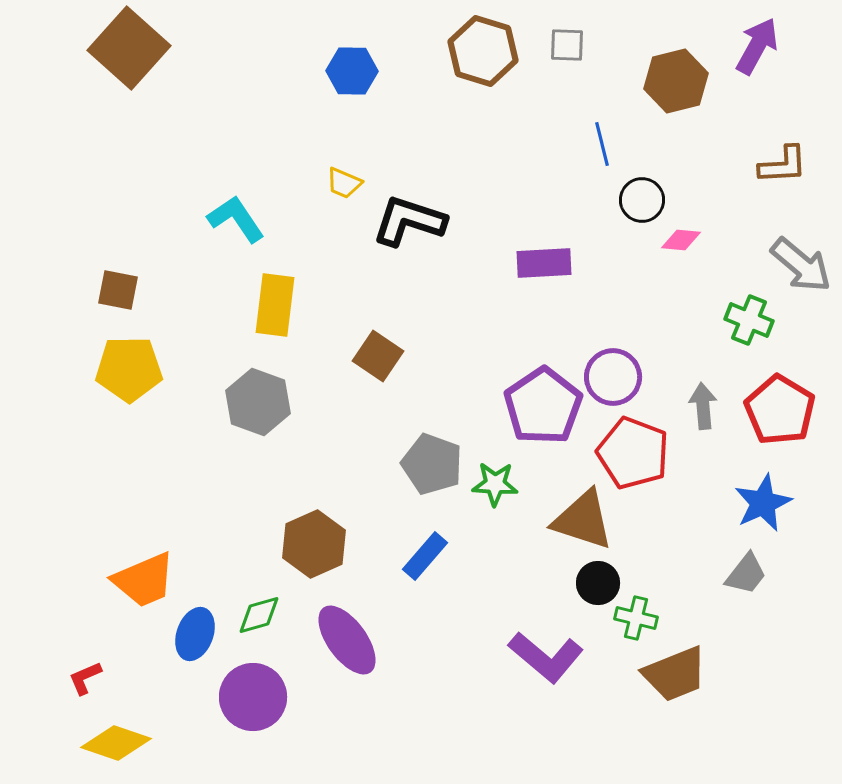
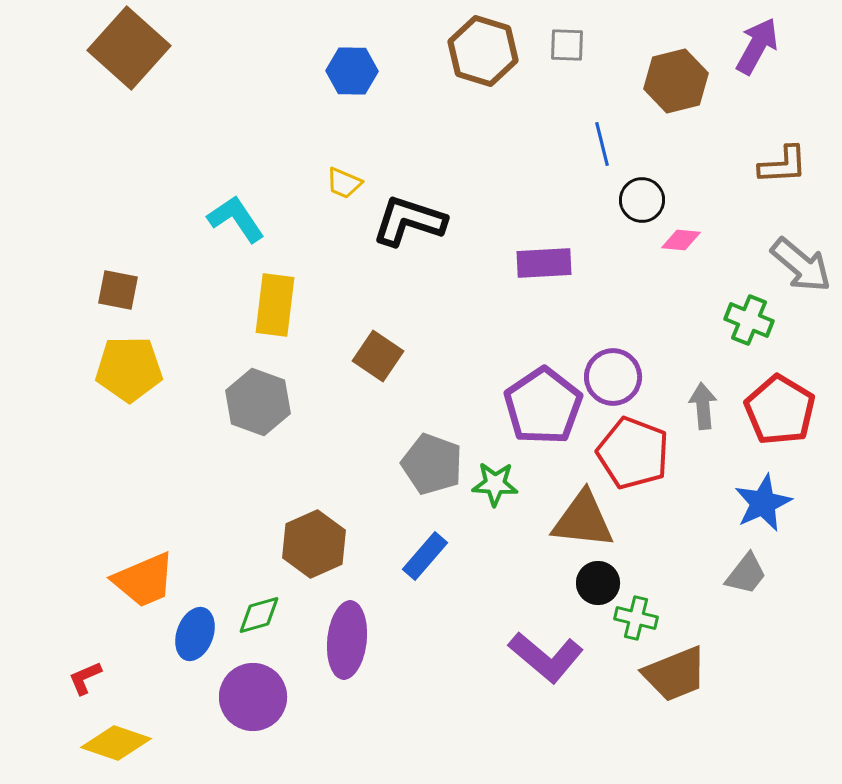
brown triangle at (583, 520): rotated 12 degrees counterclockwise
purple ellipse at (347, 640): rotated 42 degrees clockwise
